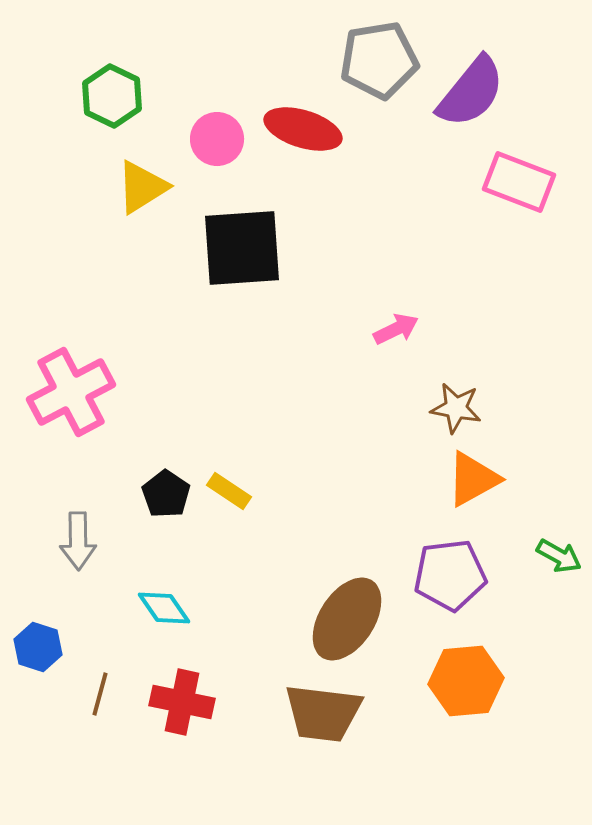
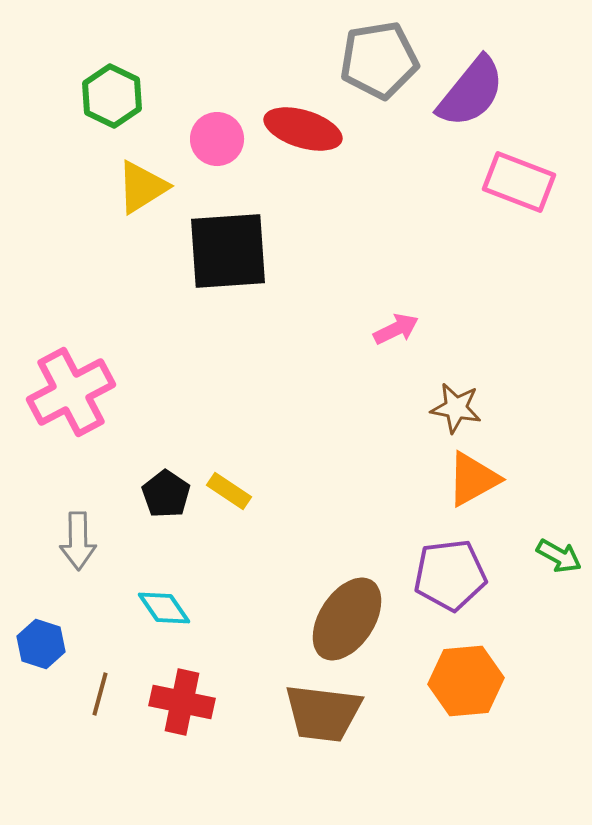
black square: moved 14 px left, 3 px down
blue hexagon: moved 3 px right, 3 px up
